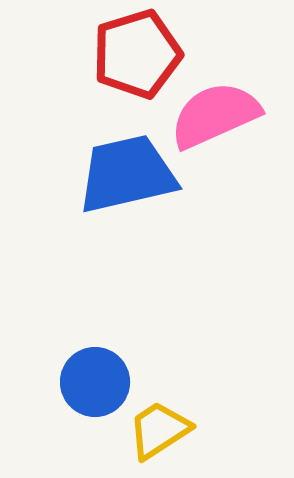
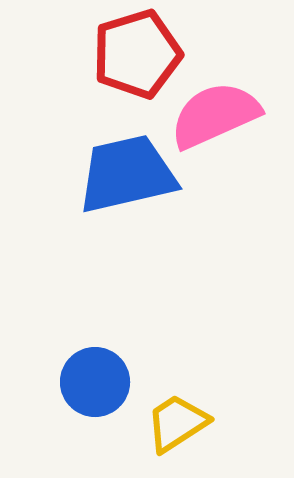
yellow trapezoid: moved 18 px right, 7 px up
